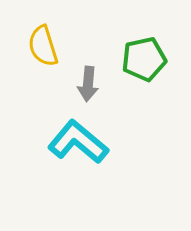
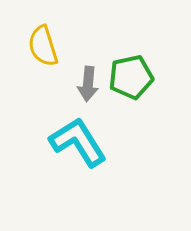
green pentagon: moved 13 px left, 18 px down
cyan L-shape: rotated 18 degrees clockwise
